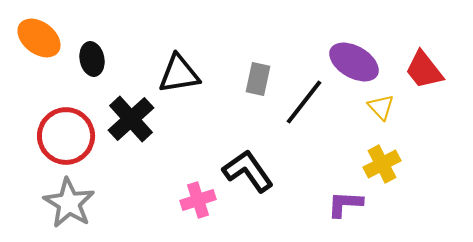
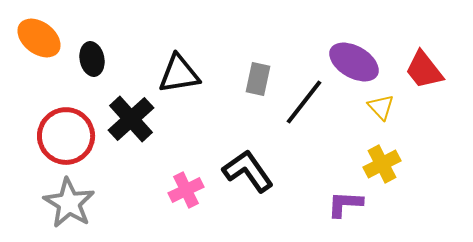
pink cross: moved 12 px left, 10 px up; rotated 8 degrees counterclockwise
